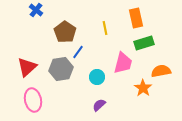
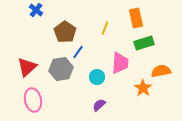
yellow line: rotated 32 degrees clockwise
pink trapezoid: moved 3 px left; rotated 10 degrees counterclockwise
